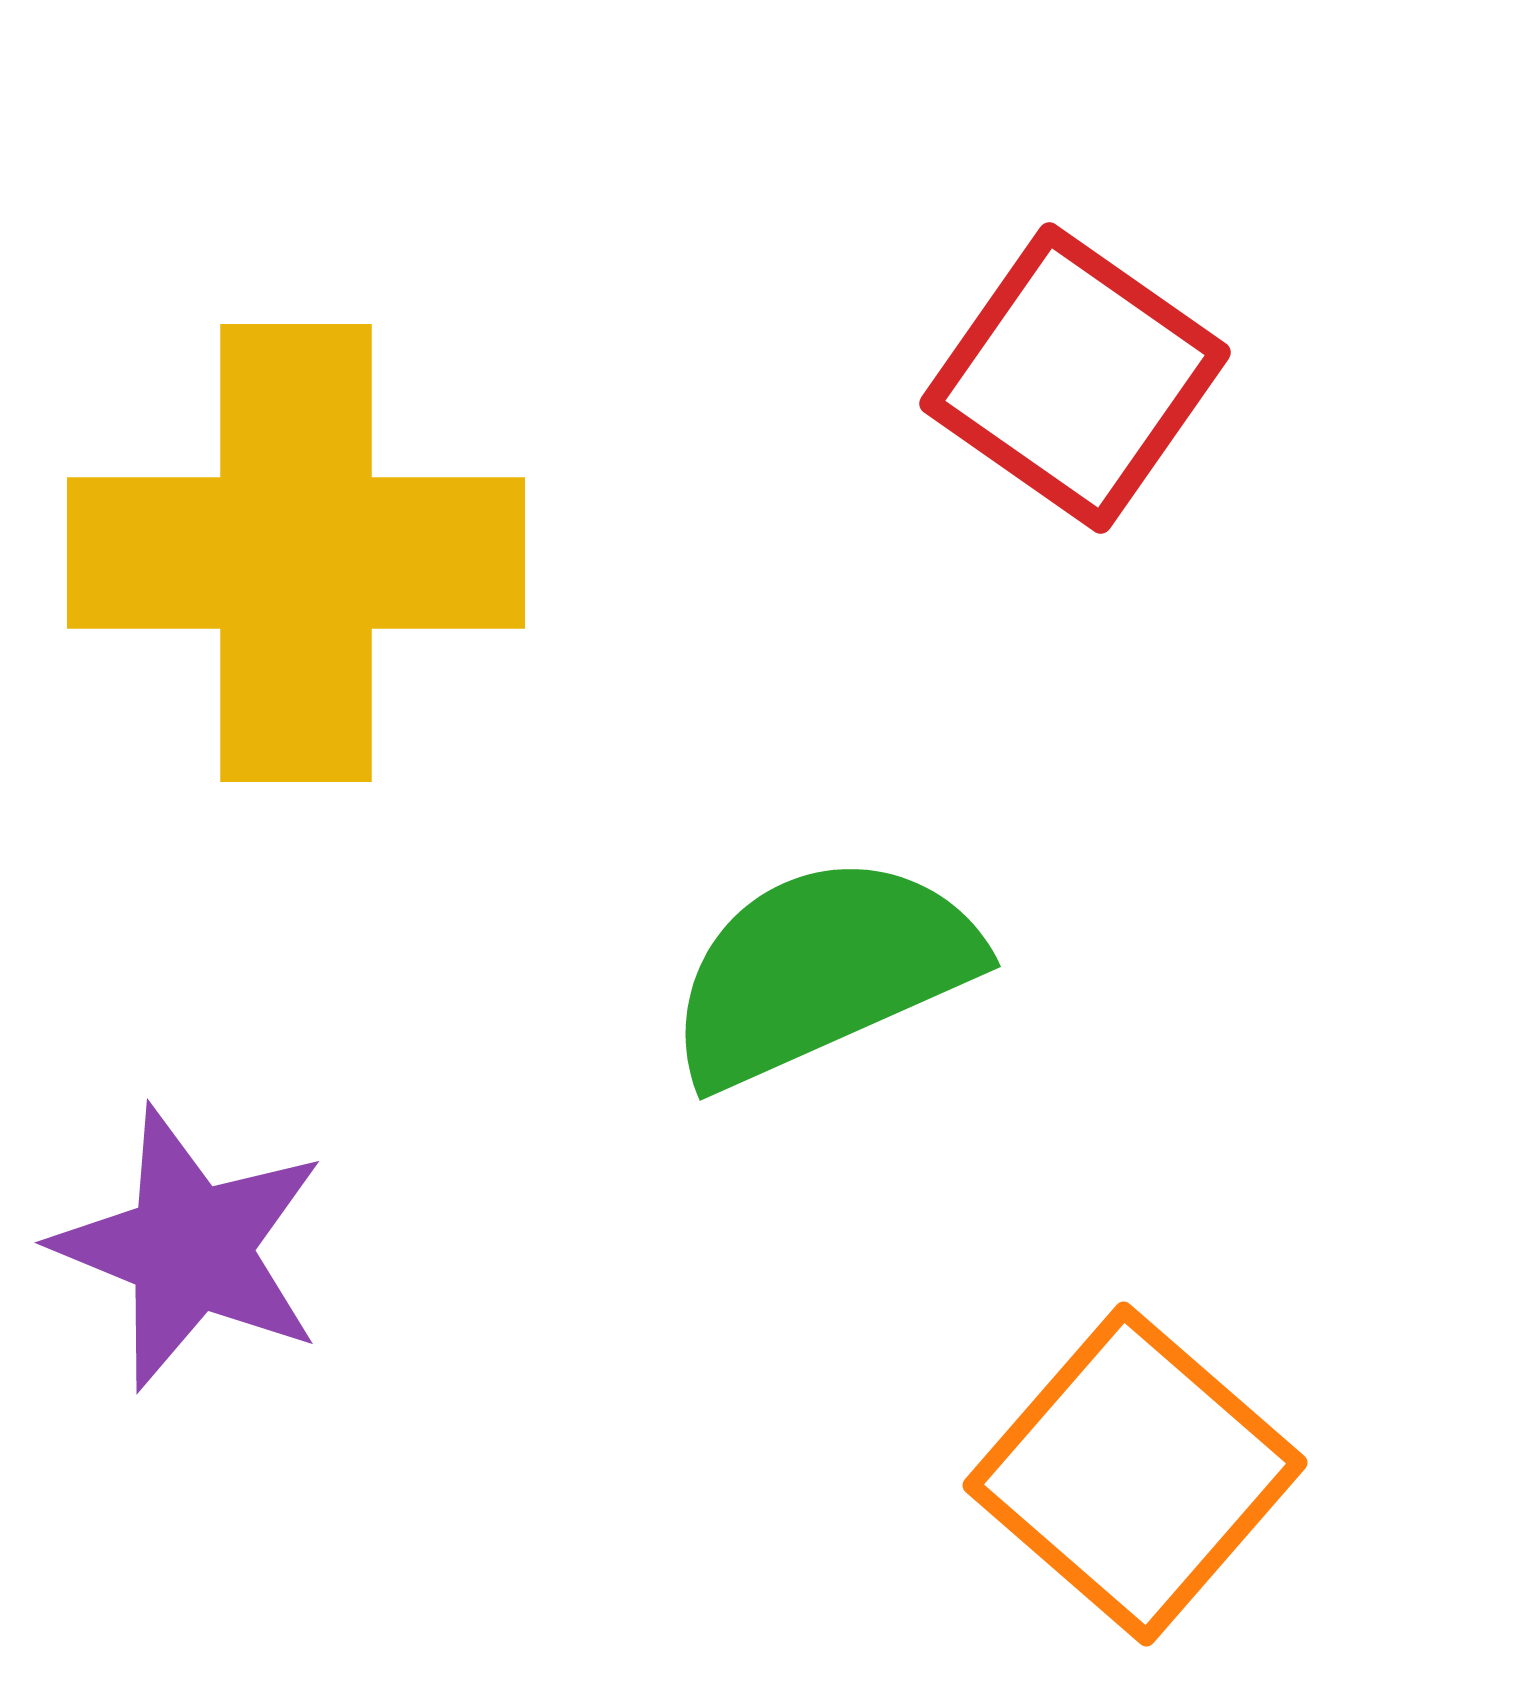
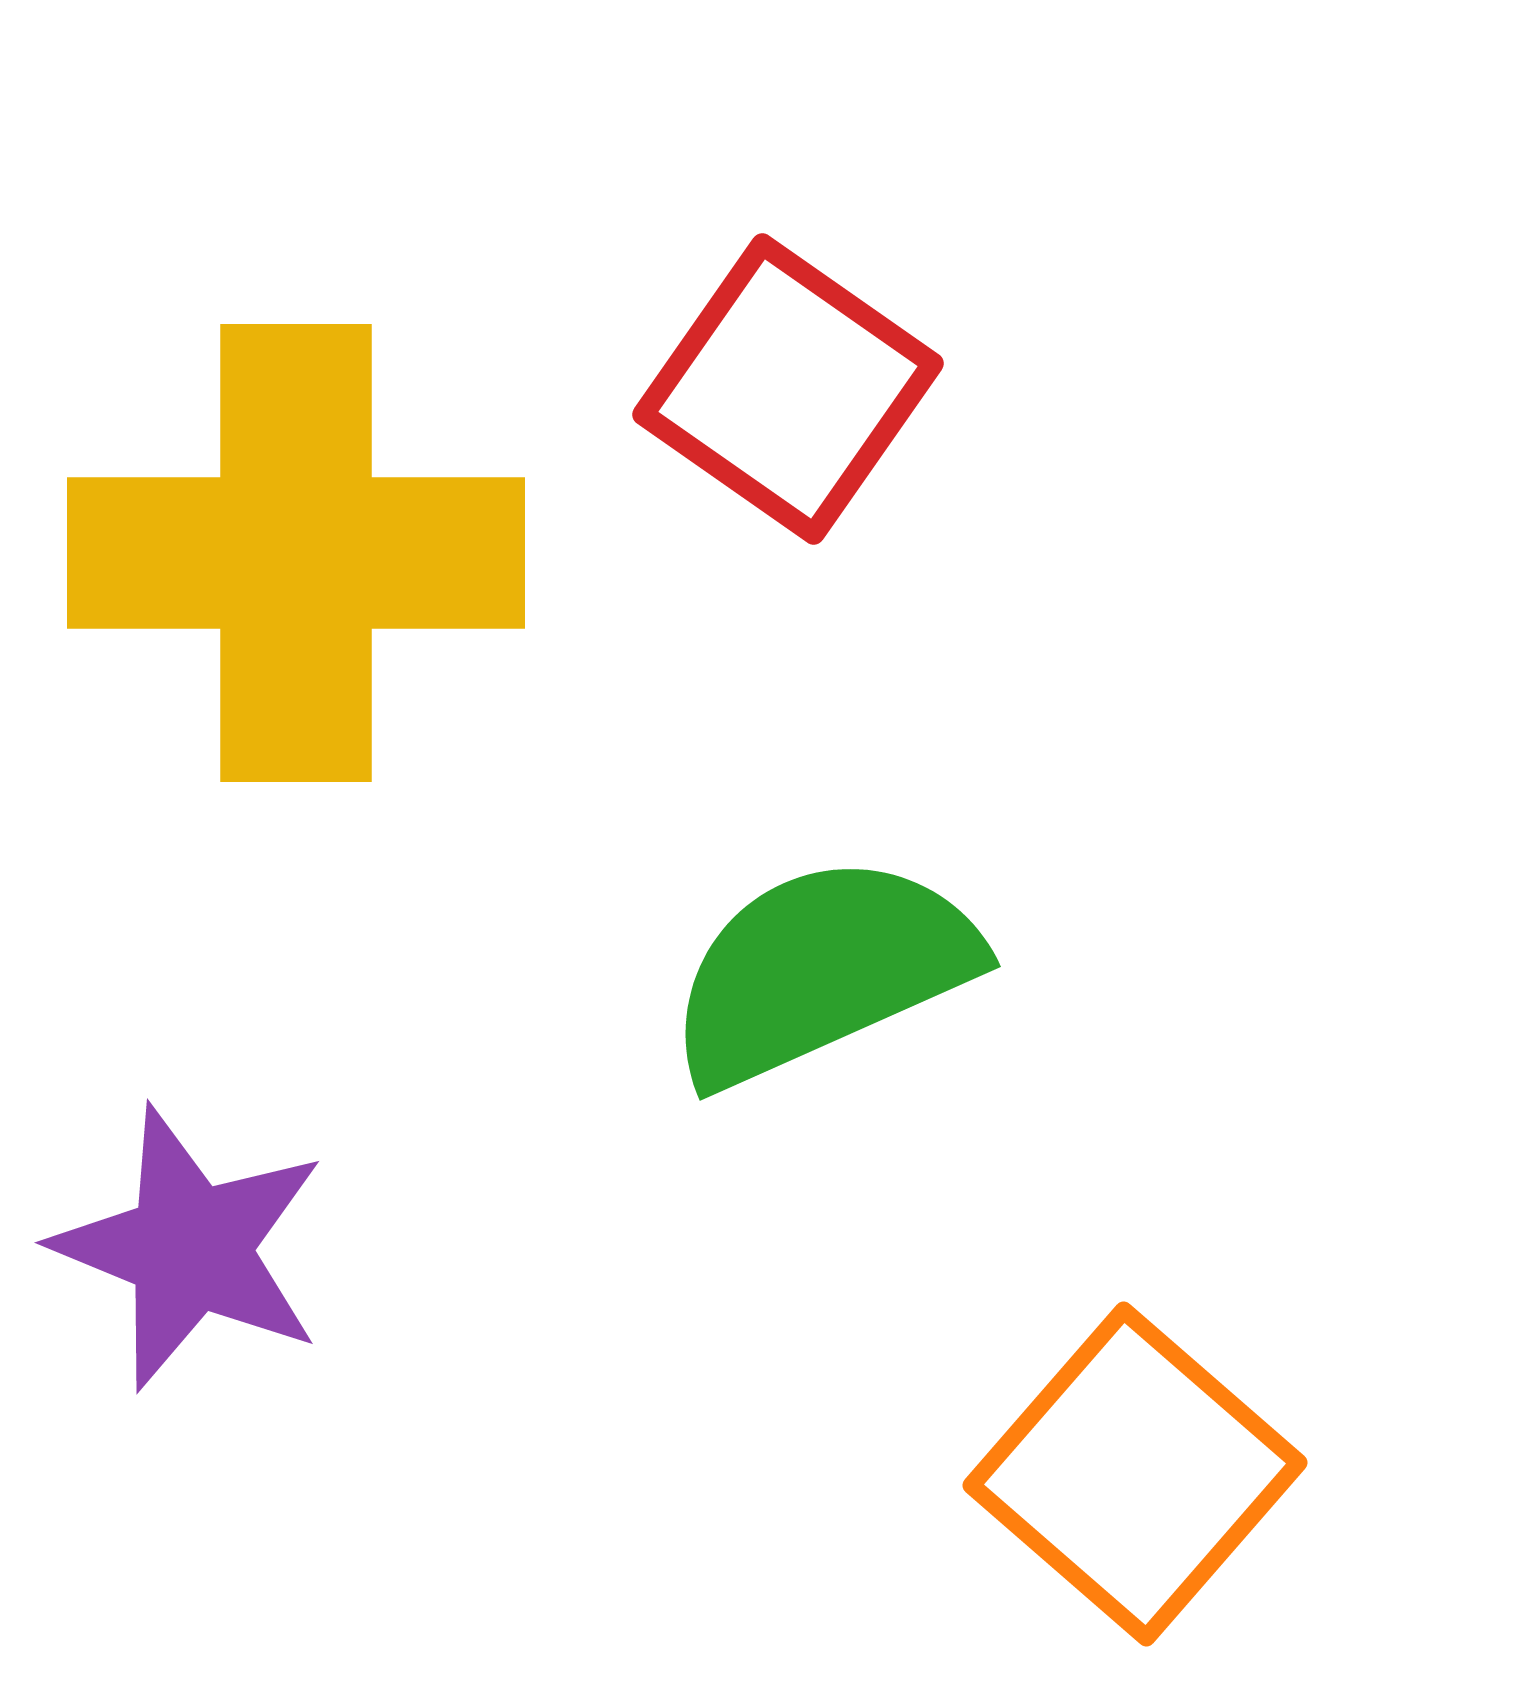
red square: moved 287 px left, 11 px down
